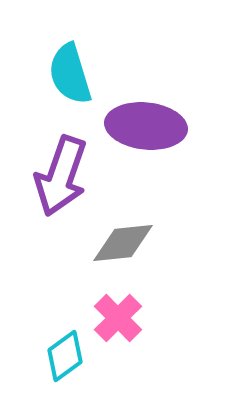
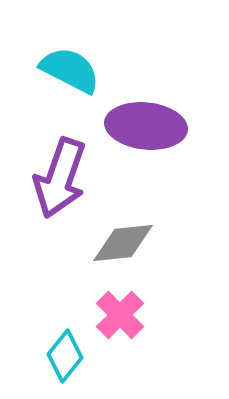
cyan semicircle: moved 4 px up; rotated 134 degrees clockwise
purple arrow: moved 1 px left, 2 px down
pink cross: moved 2 px right, 3 px up
cyan diamond: rotated 15 degrees counterclockwise
